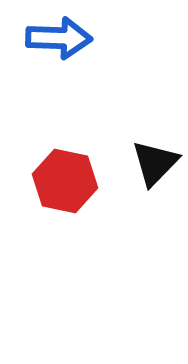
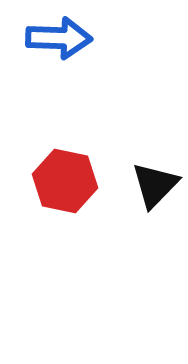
black triangle: moved 22 px down
